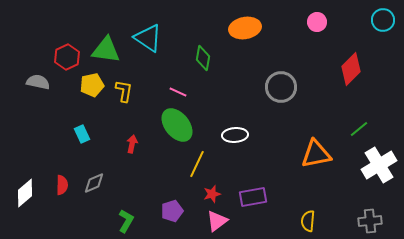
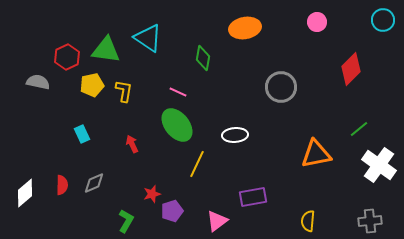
red arrow: rotated 36 degrees counterclockwise
white cross: rotated 24 degrees counterclockwise
red star: moved 60 px left
